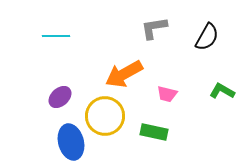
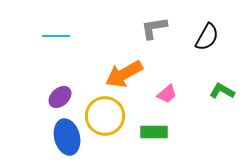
pink trapezoid: rotated 55 degrees counterclockwise
green rectangle: rotated 12 degrees counterclockwise
blue ellipse: moved 4 px left, 5 px up
